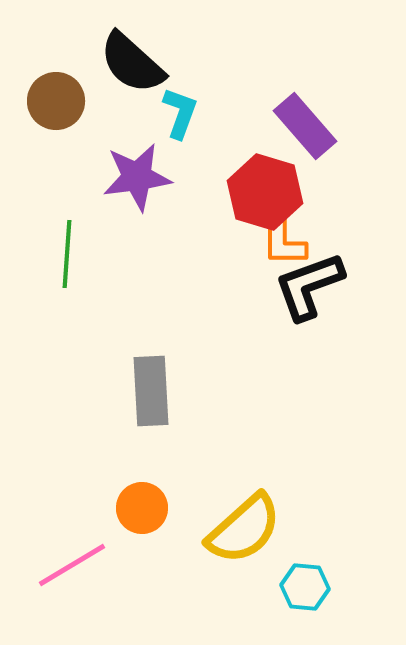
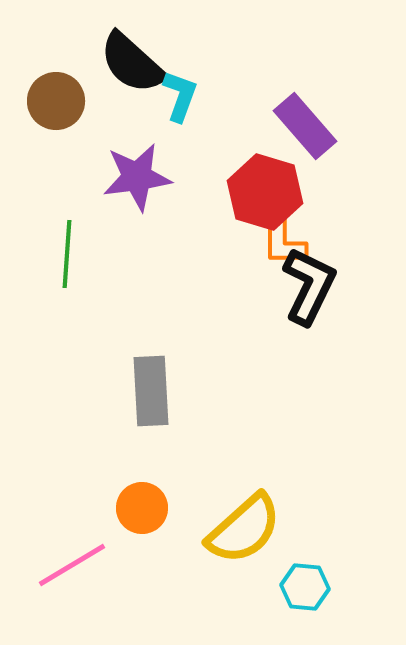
cyan L-shape: moved 17 px up
black L-shape: rotated 136 degrees clockwise
